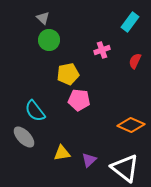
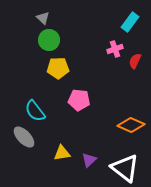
pink cross: moved 13 px right, 1 px up
yellow pentagon: moved 10 px left, 6 px up; rotated 10 degrees clockwise
